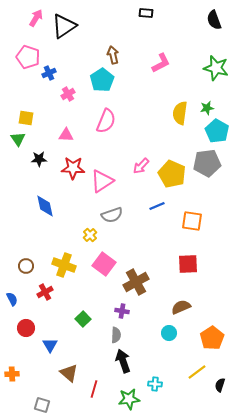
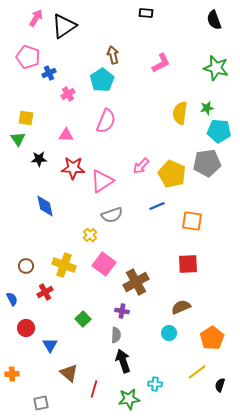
cyan pentagon at (217, 131): moved 2 px right; rotated 25 degrees counterclockwise
gray square at (42, 405): moved 1 px left, 2 px up; rotated 28 degrees counterclockwise
